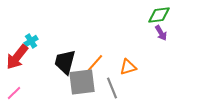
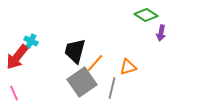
green diamond: moved 13 px left; rotated 40 degrees clockwise
purple arrow: rotated 42 degrees clockwise
cyan cross: rotated 32 degrees counterclockwise
black trapezoid: moved 10 px right, 11 px up
gray square: rotated 28 degrees counterclockwise
gray line: rotated 35 degrees clockwise
pink line: rotated 70 degrees counterclockwise
